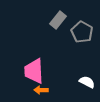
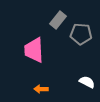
gray pentagon: moved 1 px left, 2 px down; rotated 25 degrees counterclockwise
pink trapezoid: moved 21 px up
orange arrow: moved 1 px up
